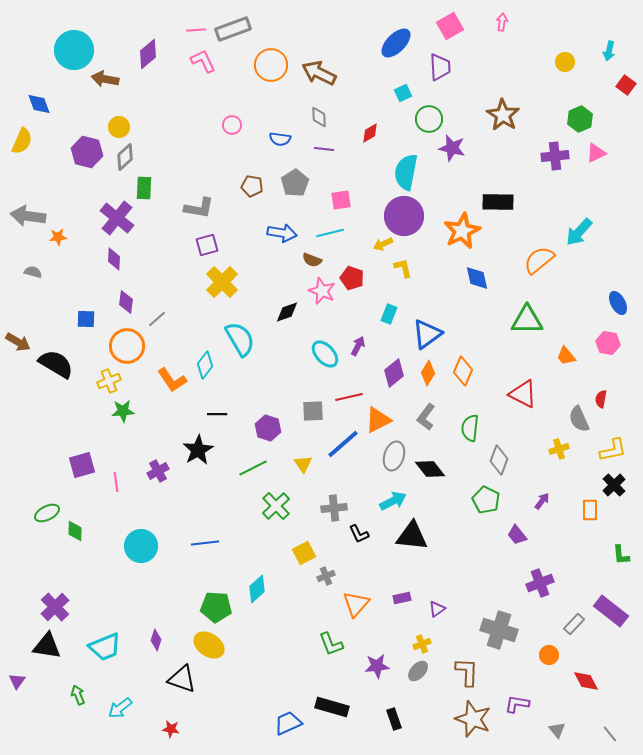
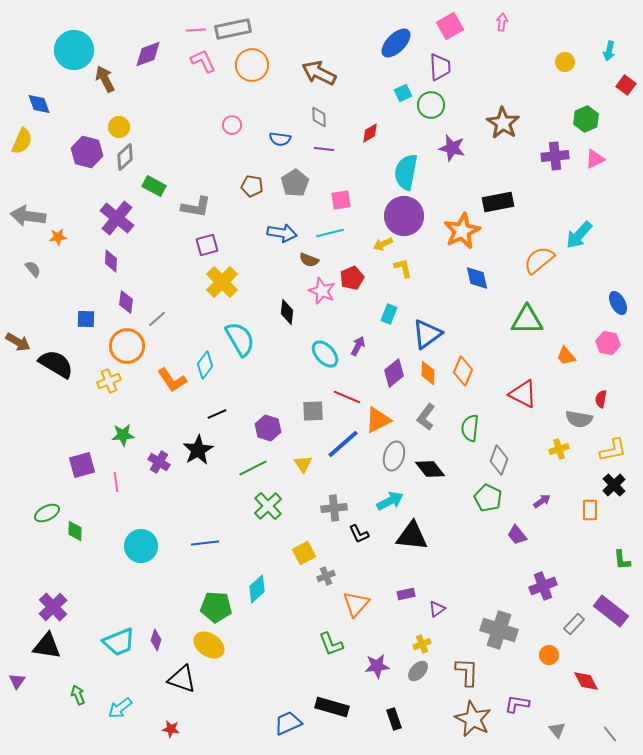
gray rectangle at (233, 29): rotated 8 degrees clockwise
purple diamond at (148, 54): rotated 20 degrees clockwise
orange circle at (271, 65): moved 19 px left
brown arrow at (105, 79): rotated 52 degrees clockwise
brown star at (503, 115): moved 8 px down
green circle at (429, 119): moved 2 px right, 14 px up
green hexagon at (580, 119): moved 6 px right
pink triangle at (596, 153): moved 1 px left, 6 px down
green rectangle at (144, 188): moved 10 px right, 2 px up; rotated 65 degrees counterclockwise
black rectangle at (498, 202): rotated 12 degrees counterclockwise
gray L-shape at (199, 208): moved 3 px left, 1 px up
cyan arrow at (579, 232): moved 3 px down
purple diamond at (114, 259): moved 3 px left, 2 px down
brown semicircle at (312, 260): moved 3 px left
gray semicircle at (33, 272): moved 3 px up; rotated 36 degrees clockwise
red pentagon at (352, 278): rotated 30 degrees clockwise
black diamond at (287, 312): rotated 65 degrees counterclockwise
orange diamond at (428, 373): rotated 30 degrees counterclockwise
red line at (349, 397): moved 2 px left; rotated 36 degrees clockwise
green star at (123, 411): moved 24 px down
black line at (217, 414): rotated 24 degrees counterclockwise
gray semicircle at (579, 419): rotated 56 degrees counterclockwise
purple cross at (158, 471): moved 1 px right, 9 px up; rotated 30 degrees counterclockwise
green pentagon at (486, 500): moved 2 px right, 2 px up
cyan arrow at (393, 501): moved 3 px left
purple arrow at (542, 501): rotated 18 degrees clockwise
green cross at (276, 506): moved 8 px left
green L-shape at (621, 555): moved 1 px right, 5 px down
purple cross at (540, 583): moved 3 px right, 3 px down
purple rectangle at (402, 598): moved 4 px right, 4 px up
purple cross at (55, 607): moved 2 px left
cyan trapezoid at (105, 647): moved 14 px right, 5 px up
brown star at (473, 719): rotated 6 degrees clockwise
